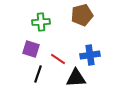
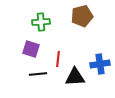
brown pentagon: moved 1 px down
blue cross: moved 10 px right, 9 px down
red line: rotated 63 degrees clockwise
black line: rotated 66 degrees clockwise
black triangle: moved 1 px left, 1 px up
